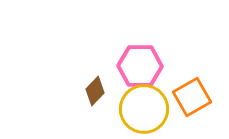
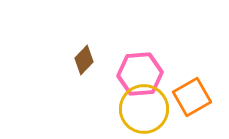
pink hexagon: moved 8 px down; rotated 6 degrees counterclockwise
brown diamond: moved 11 px left, 31 px up
